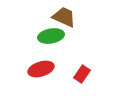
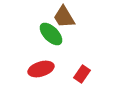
brown trapezoid: rotated 145 degrees counterclockwise
green ellipse: moved 2 px up; rotated 55 degrees clockwise
